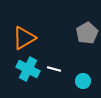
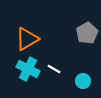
orange triangle: moved 3 px right, 1 px down
white line: rotated 16 degrees clockwise
